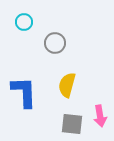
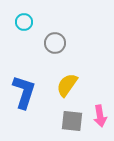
yellow semicircle: rotated 20 degrees clockwise
blue L-shape: rotated 20 degrees clockwise
gray square: moved 3 px up
